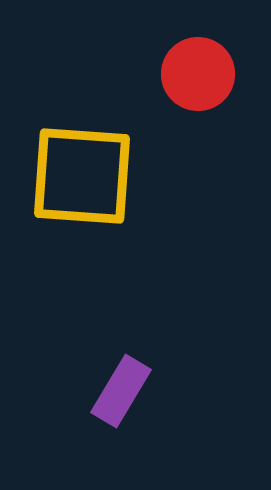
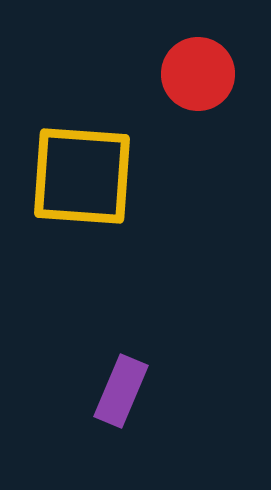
purple rectangle: rotated 8 degrees counterclockwise
